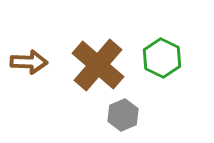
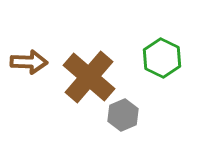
brown cross: moved 9 px left, 12 px down
